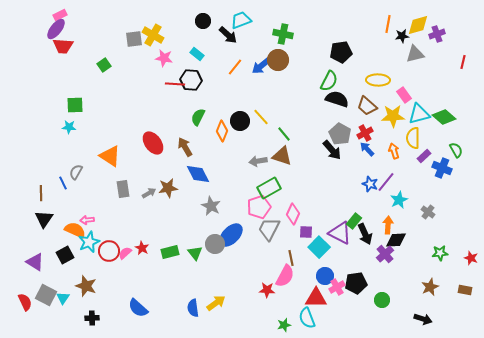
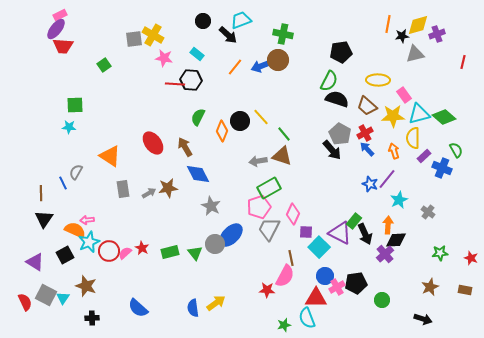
blue arrow at (261, 66): rotated 18 degrees clockwise
purple line at (386, 182): moved 1 px right, 3 px up
